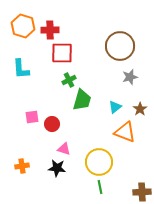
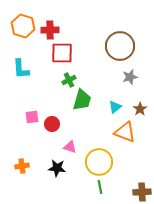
pink triangle: moved 6 px right, 2 px up
